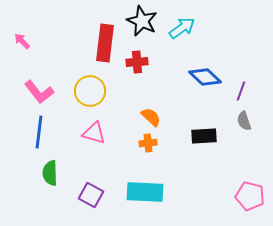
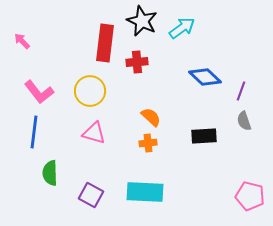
blue line: moved 5 px left
